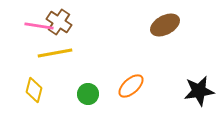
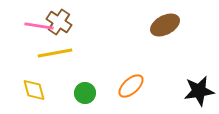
yellow diamond: rotated 30 degrees counterclockwise
green circle: moved 3 px left, 1 px up
